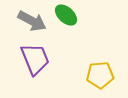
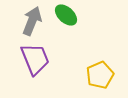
gray arrow: rotated 96 degrees counterclockwise
yellow pentagon: rotated 20 degrees counterclockwise
